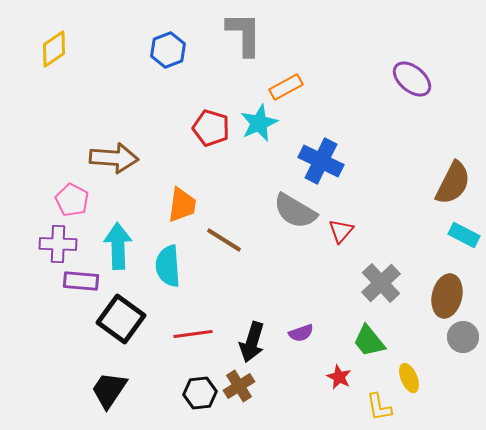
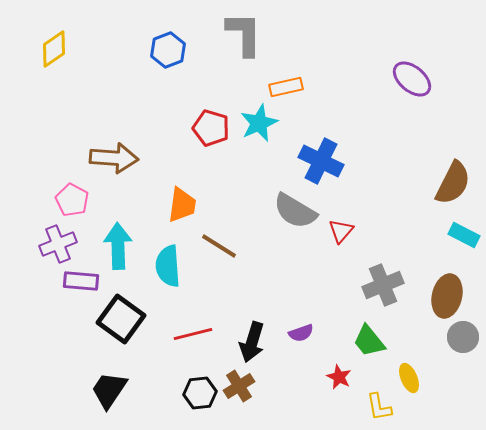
orange rectangle: rotated 16 degrees clockwise
brown line: moved 5 px left, 6 px down
purple cross: rotated 24 degrees counterclockwise
gray cross: moved 2 px right, 2 px down; rotated 21 degrees clockwise
red line: rotated 6 degrees counterclockwise
